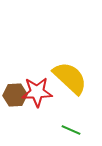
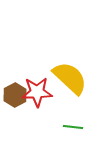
brown hexagon: rotated 25 degrees counterclockwise
green line: moved 2 px right, 3 px up; rotated 18 degrees counterclockwise
